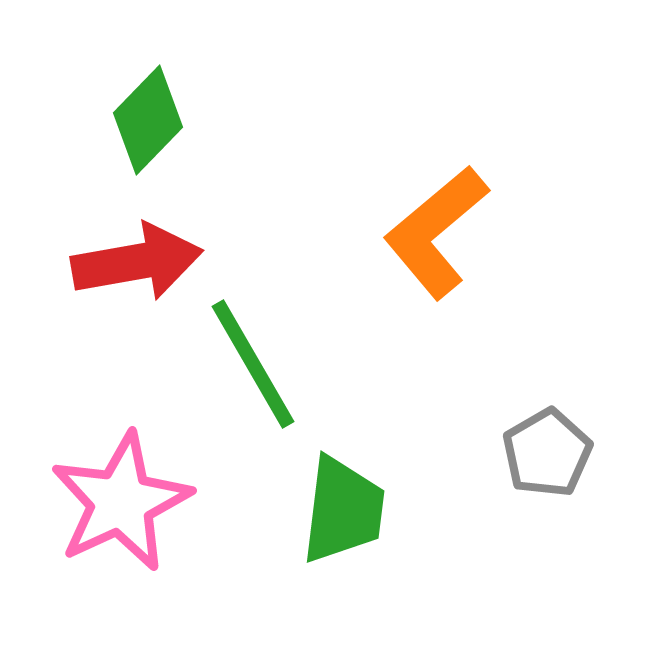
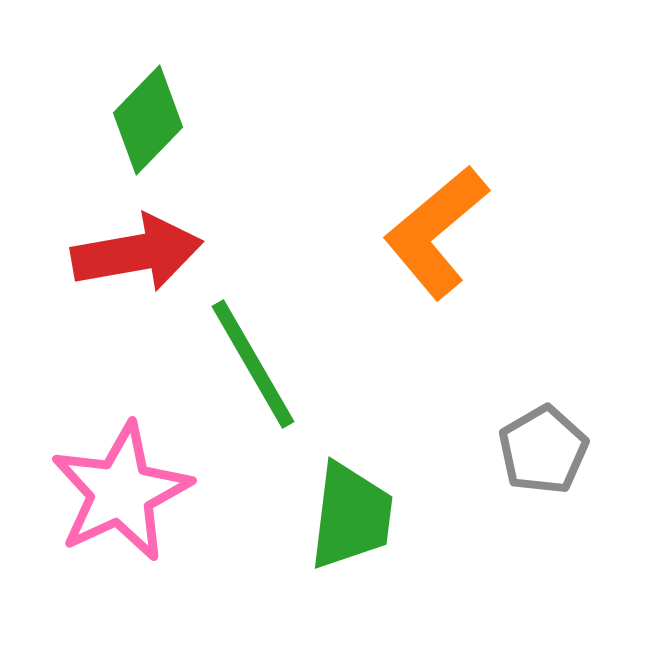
red arrow: moved 9 px up
gray pentagon: moved 4 px left, 3 px up
pink star: moved 10 px up
green trapezoid: moved 8 px right, 6 px down
